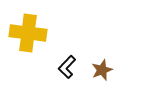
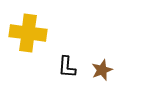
black L-shape: rotated 40 degrees counterclockwise
